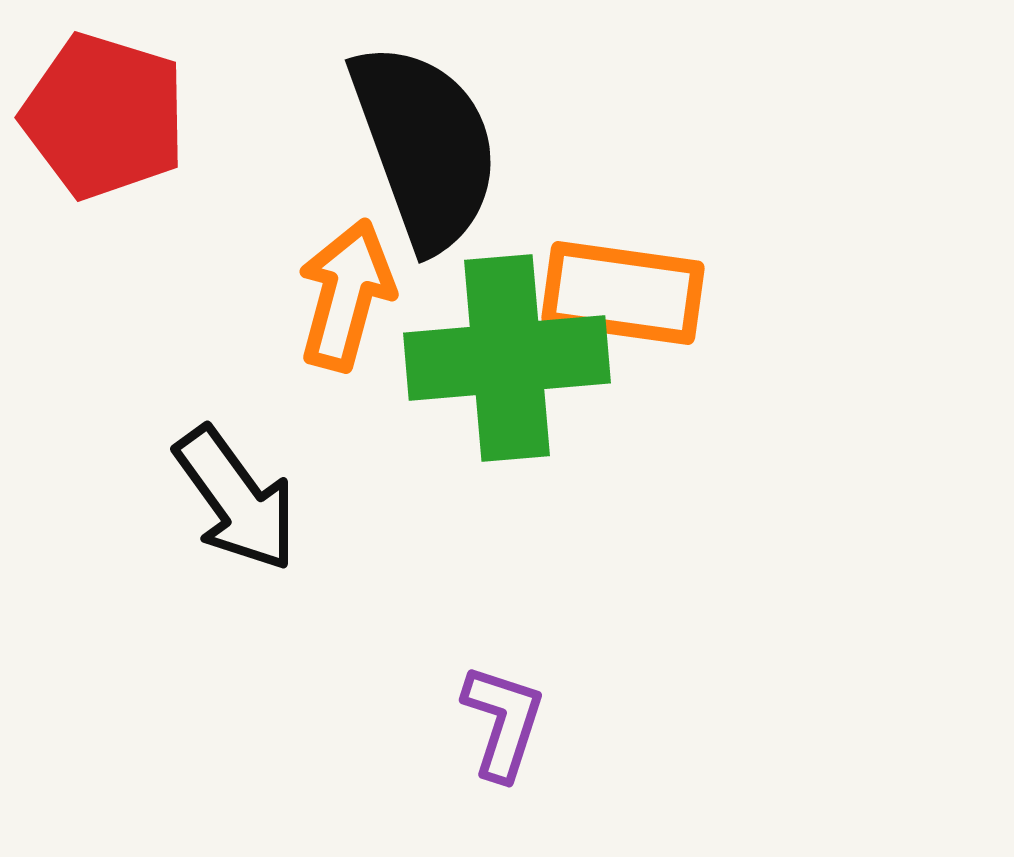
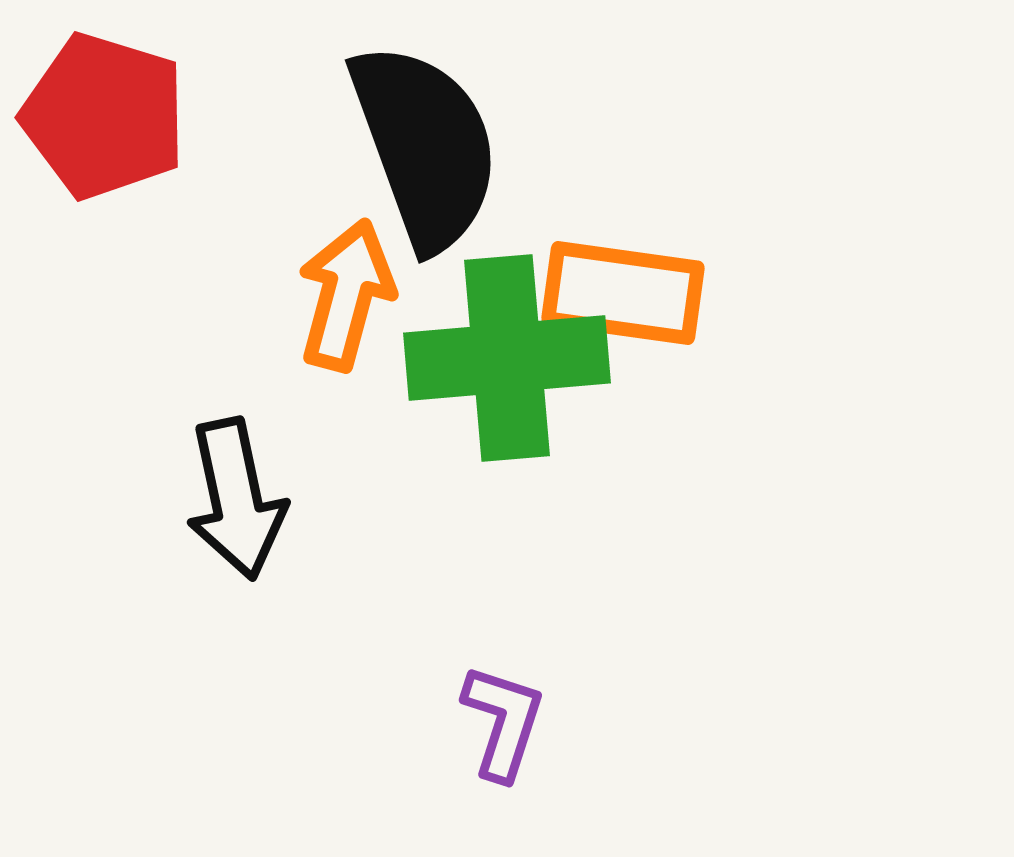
black arrow: rotated 24 degrees clockwise
